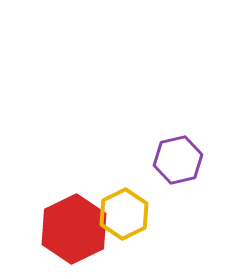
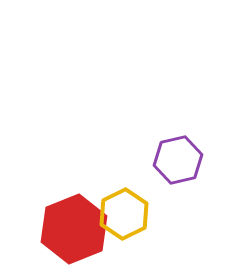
red hexagon: rotated 4 degrees clockwise
